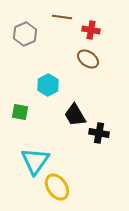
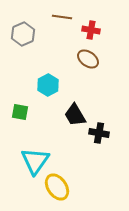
gray hexagon: moved 2 px left
